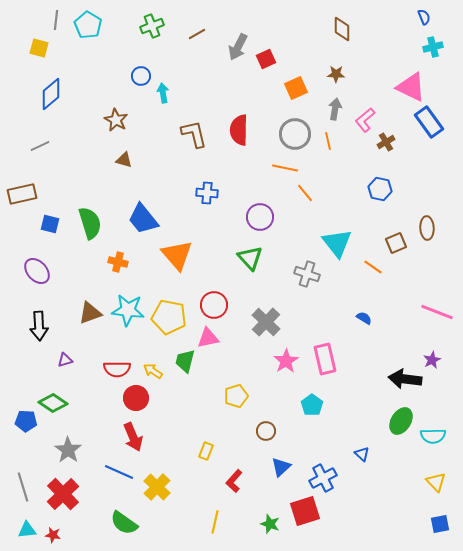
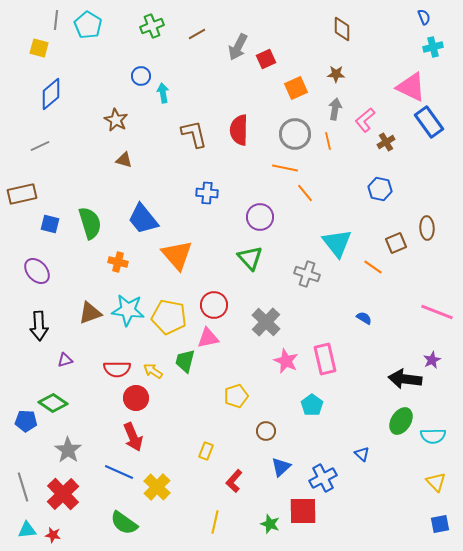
pink star at (286, 361): rotated 15 degrees counterclockwise
red square at (305, 511): moved 2 px left; rotated 16 degrees clockwise
